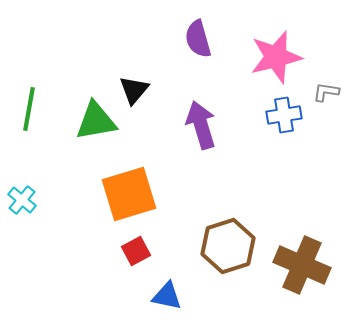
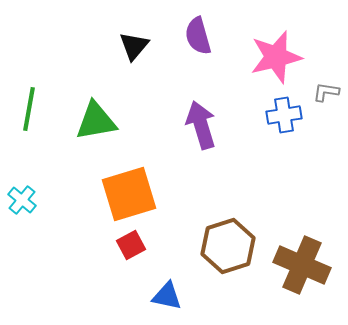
purple semicircle: moved 3 px up
black triangle: moved 44 px up
red square: moved 5 px left, 6 px up
